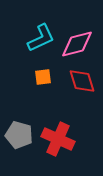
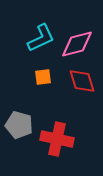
gray pentagon: moved 10 px up
red cross: moved 1 px left; rotated 12 degrees counterclockwise
